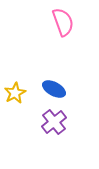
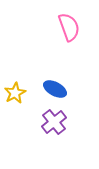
pink semicircle: moved 6 px right, 5 px down
blue ellipse: moved 1 px right
